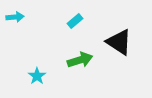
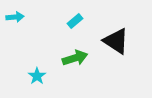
black triangle: moved 3 px left, 1 px up
green arrow: moved 5 px left, 2 px up
